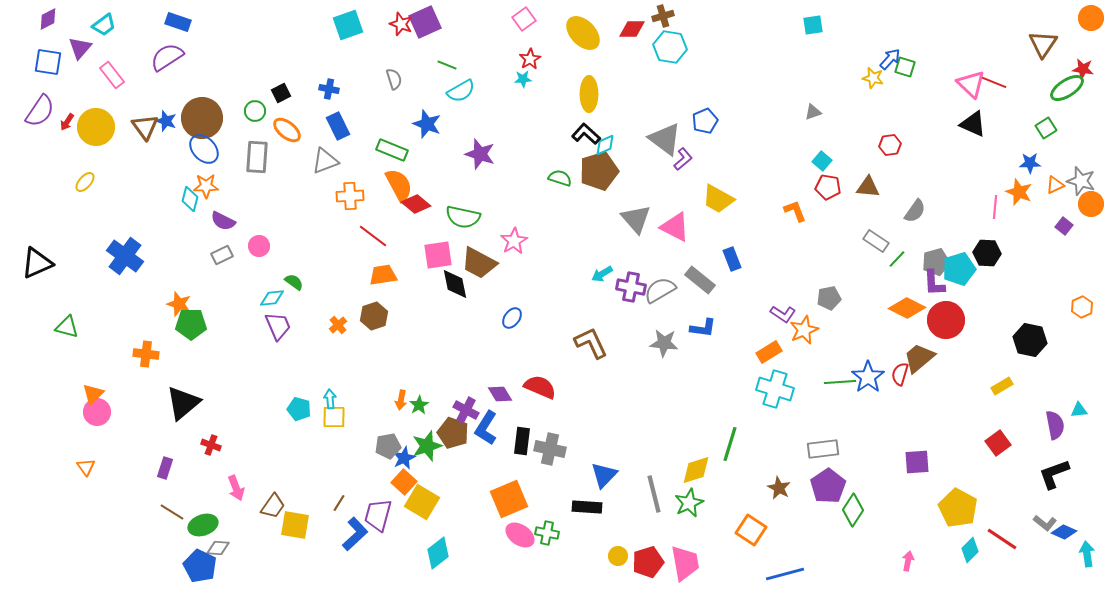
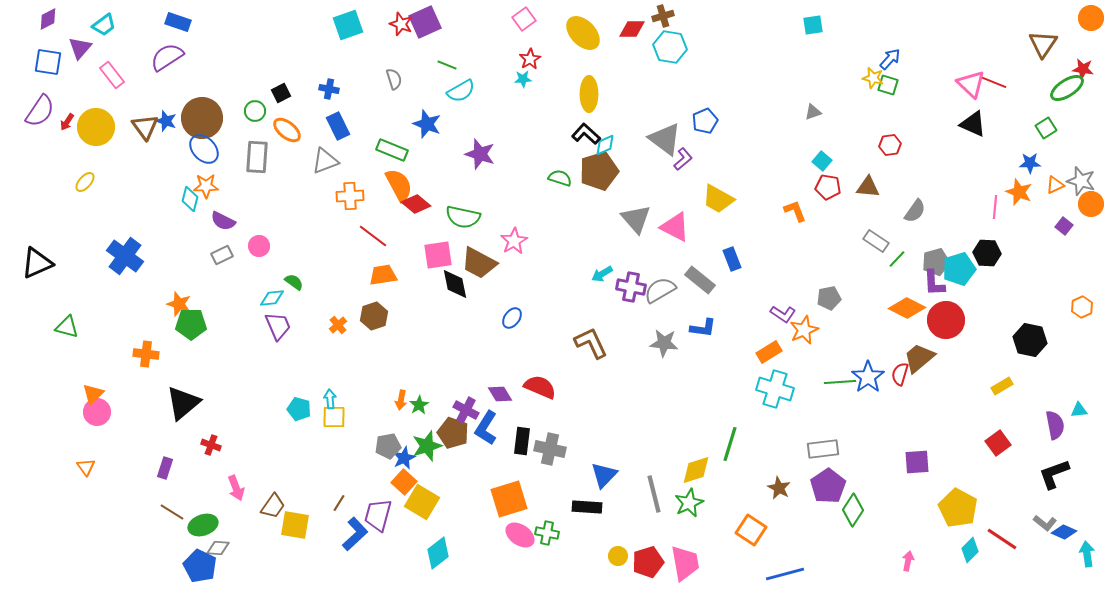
green square at (905, 67): moved 17 px left, 18 px down
orange square at (509, 499): rotated 6 degrees clockwise
